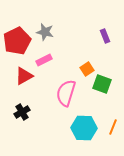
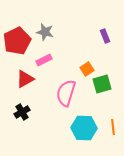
red triangle: moved 1 px right, 3 px down
green square: rotated 36 degrees counterclockwise
orange line: rotated 28 degrees counterclockwise
